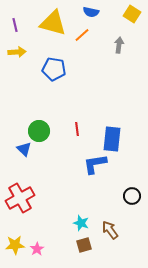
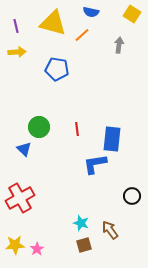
purple line: moved 1 px right, 1 px down
blue pentagon: moved 3 px right
green circle: moved 4 px up
